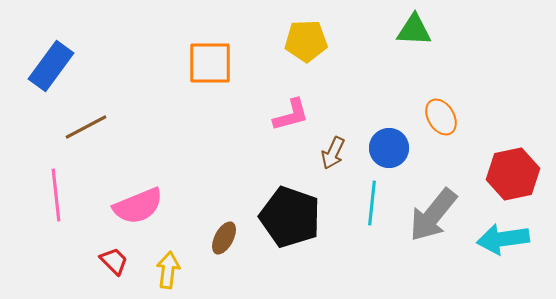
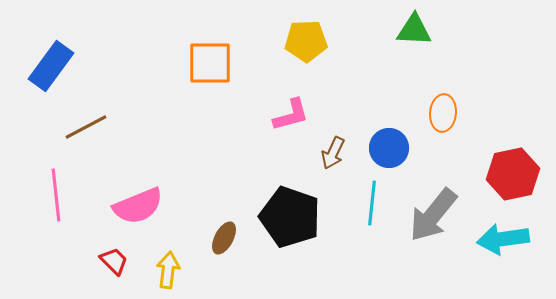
orange ellipse: moved 2 px right, 4 px up; rotated 36 degrees clockwise
